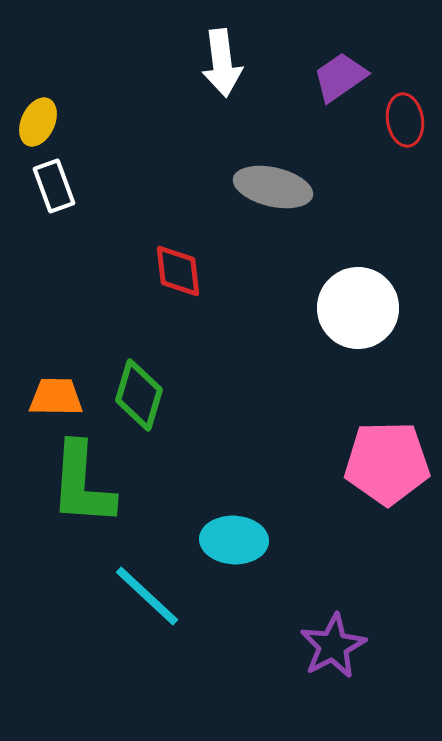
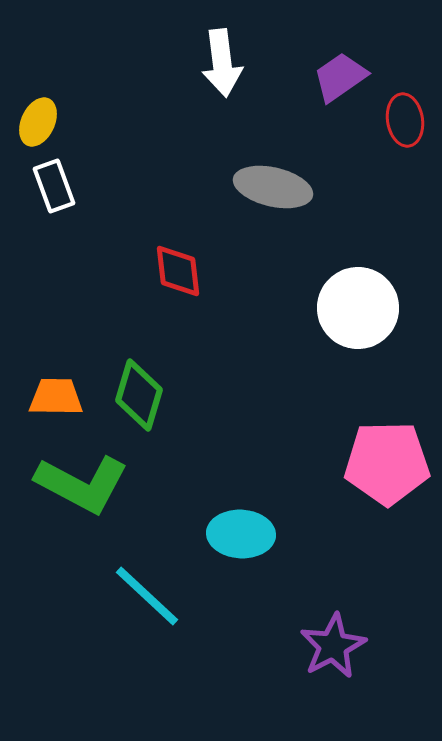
green L-shape: rotated 66 degrees counterclockwise
cyan ellipse: moved 7 px right, 6 px up
